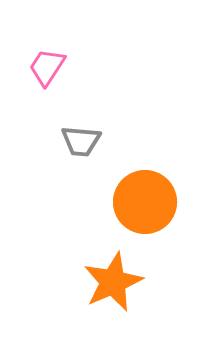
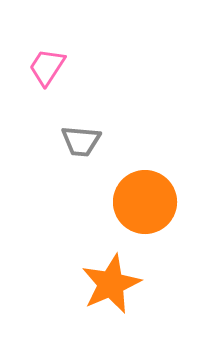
orange star: moved 2 px left, 2 px down
